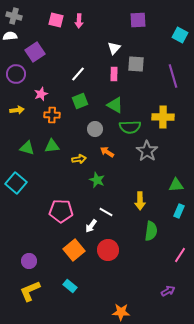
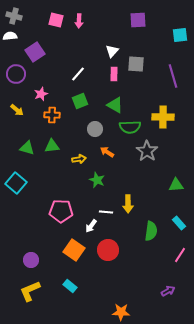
cyan square at (180, 35): rotated 35 degrees counterclockwise
white triangle at (114, 48): moved 2 px left, 3 px down
yellow arrow at (17, 110): rotated 48 degrees clockwise
yellow arrow at (140, 201): moved 12 px left, 3 px down
cyan rectangle at (179, 211): moved 12 px down; rotated 64 degrees counterclockwise
white line at (106, 212): rotated 24 degrees counterclockwise
orange square at (74, 250): rotated 15 degrees counterclockwise
purple circle at (29, 261): moved 2 px right, 1 px up
